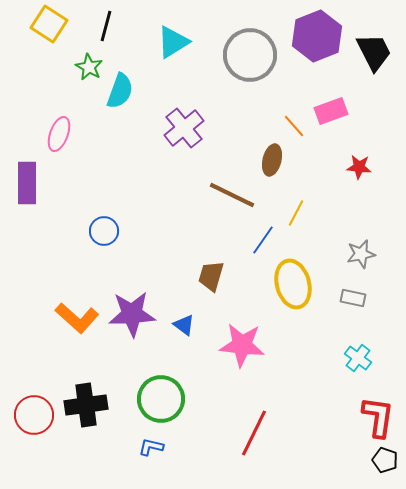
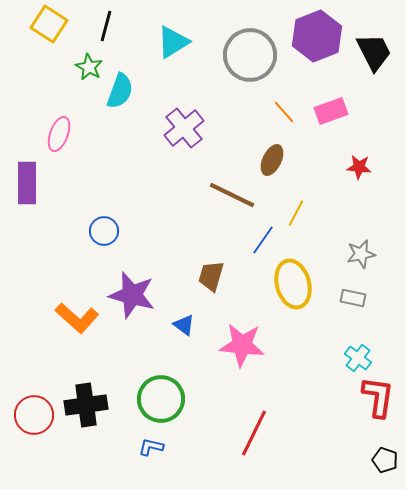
orange line: moved 10 px left, 14 px up
brown ellipse: rotated 12 degrees clockwise
purple star: moved 19 px up; rotated 18 degrees clockwise
red L-shape: moved 20 px up
